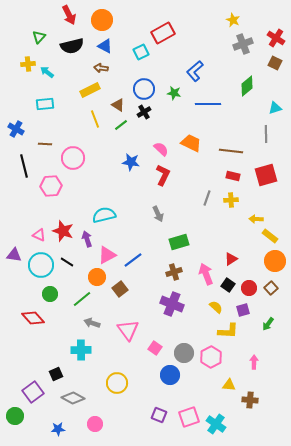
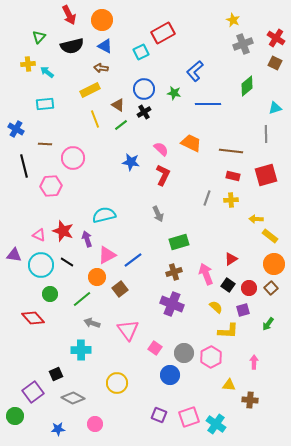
orange circle at (275, 261): moved 1 px left, 3 px down
